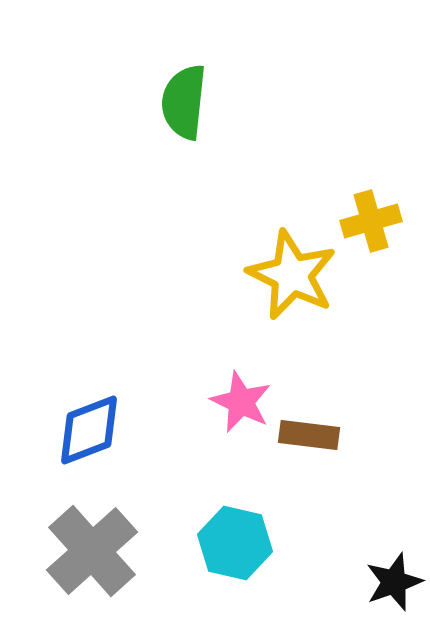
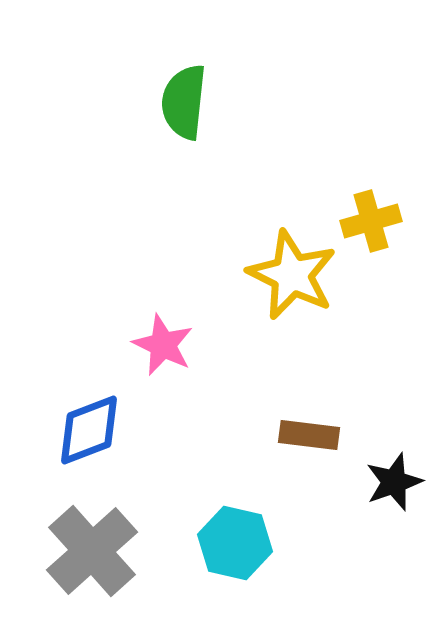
pink star: moved 78 px left, 57 px up
black star: moved 100 px up
